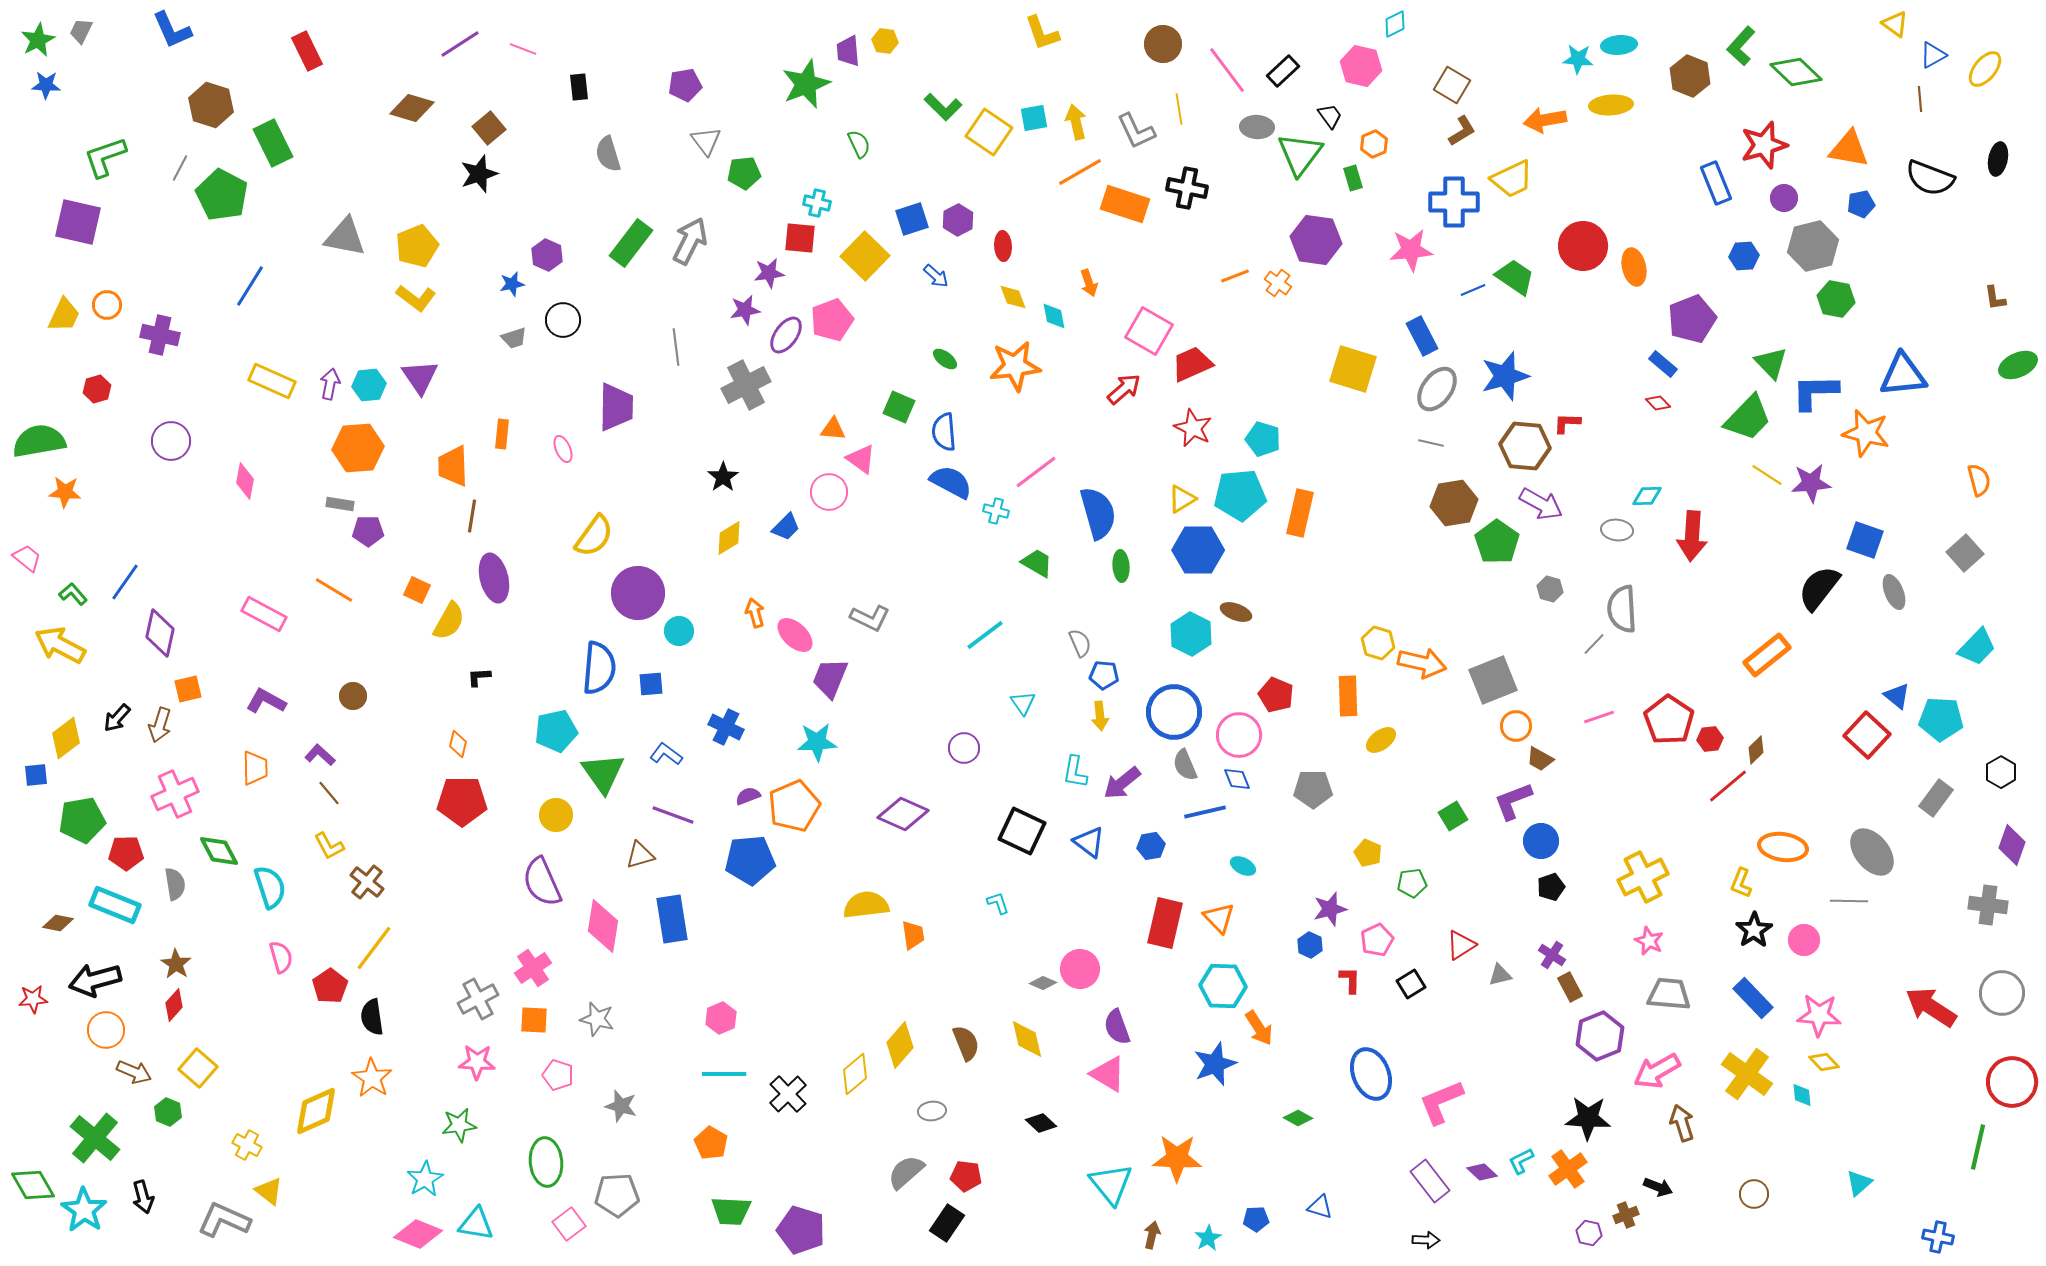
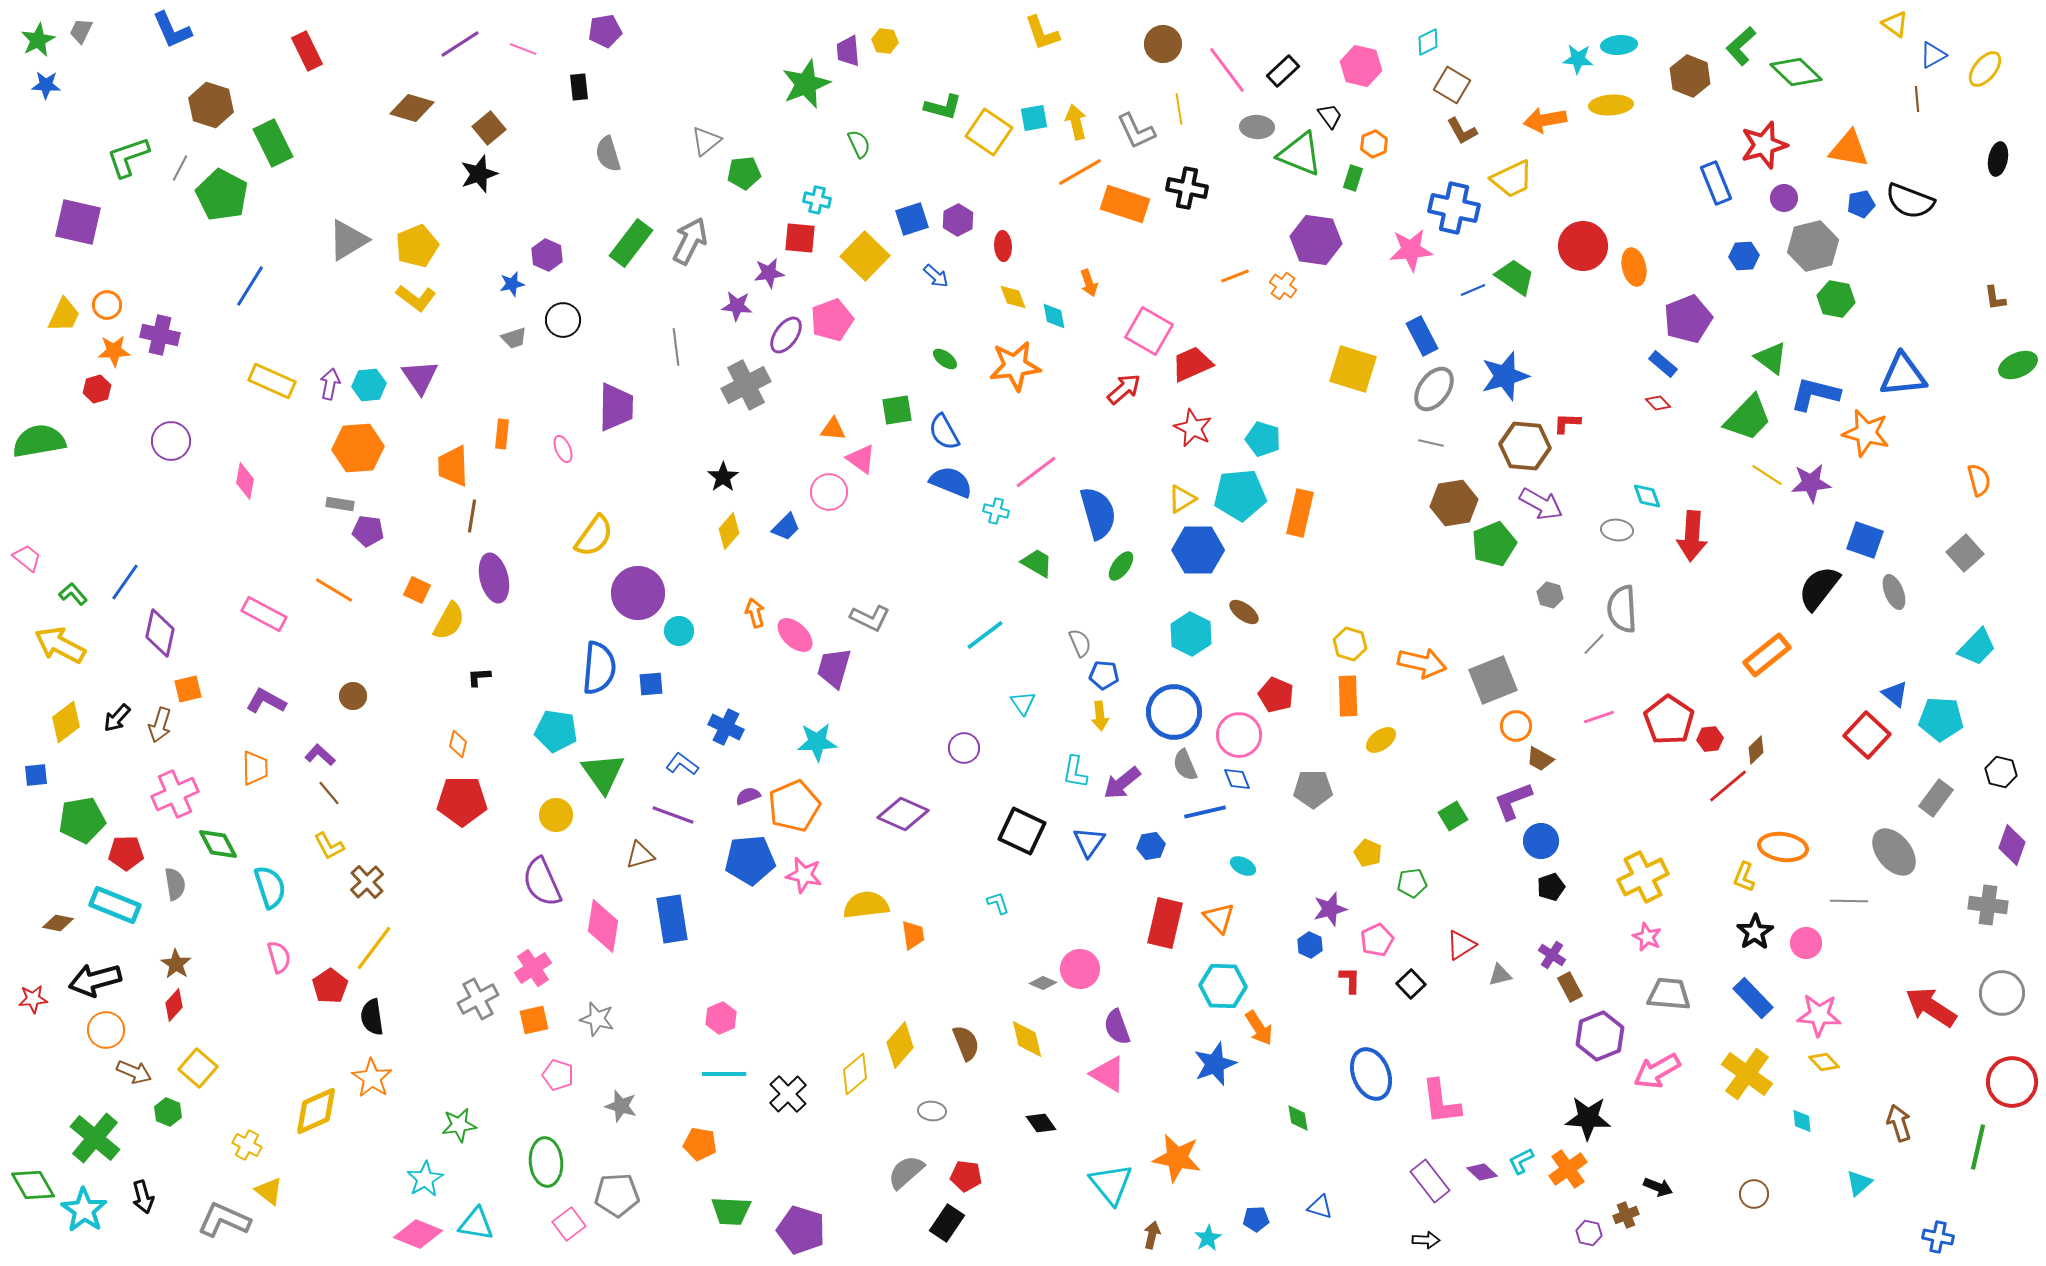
cyan diamond at (1395, 24): moved 33 px right, 18 px down
green L-shape at (1741, 46): rotated 6 degrees clockwise
purple pentagon at (685, 85): moved 80 px left, 54 px up
brown line at (1920, 99): moved 3 px left
green L-shape at (943, 107): rotated 30 degrees counterclockwise
brown L-shape at (1462, 131): rotated 92 degrees clockwise
gray triangle at (706, 141): rotated 28 degrees clockwise
green triangle at (1300, 154): rotated 45 degrees counterclockwise
green L-shape at (105, 157): moved 23 px right
green rectangle at (1353, 178): rotated 35 degrees clockwise
black semicircle at (1930, 178): moved 20 px left, 23 px down
blue cross at (1454, 202): moved 6 px down; rotated 12 degrees clockwise
cyan cross at (817, 203): moved 3 px up
gray triangle at (345, 237): moved 3 px right, 3 px down; rotated 42 degrees counterclockwise
orange cross at (1278, 283): moved 5 px right, 3 px down
purple star at (745, 310): moved 8 px left, 4 px up; rotated 16 degrees clockwise
purple pentagon at (1692, 319): moved 4 px left
green triangle at (1771, 363): moved 5 px up; rotated 9 degrees counterclockwise
gray ellipse at (1437, 389): moved 3 px left
blue L-shape at (1815, 392): moved 2 px down; rotated 15 degrees clockwise
green square at (899, 407): moved 2 px left, 3 px down; rotated 32 degrees counterclockwise
blue semicircle at (944, 432): rotated 24 degrees counterclockwise
blue semicircle at (951, 482): rotated 6 degrees counterclockwise
orange star at (65, 492): moved 49 px right, 141 px up; rotated 8 degrees counterclockwise
cyan diamond at (1647, 496): rotated 72 degrees clockwise
purple pentagon at (368, 531): rotated 8 degrees clockwise
yellow diamond at (729, 538): moved 7 px up; rotated 18 degrees counterclockwise
green pentagon at (1497, 542): moved 3 px left, 2 px down; rotated 15 degrees clockwise
green ellipse at (1121, 566): rotated 40 degrees clockwise
gray hexagon at (1550, 589): moved 6 px down
brown ellipse at (1236, 612): moved 8 px right; rotated 16 degrees clockwise
yellow hexagon at (1378, 643): moved 28 px left, 1 px down
purple trapezoid at (830, 678): moved 4 px right, 10 px up; rotated 6 degrees counterclockwise
blue triangle at (1897, 696): moved 2 px left, 2 px up
cyan pentagon at (556, 731): rotated 21 degrees clockwise
yellow diamond at (66, 738): moved 16 px up
blue L-shape at (666, 754): moved 16 px right, 10 px down
black hexagon at (2001, 772): rotated 16 degrees counterclockwise
blue triangle at (1089, 842): rotated 28 degrees clockwise
green diamond at (219, 851): moved 1 px left, 7 px up
gray ellipse at (1872, 852): moved 22 px right
brown cross at (367, 882): rotated 8 degrees clockwise
yellow L-shape at (1741, 883): moved 3 px right, 6 px up
black star at (1754, 930): moved 1 px right, 2 px down
pink circle at (1804, 940): moved 2 px right, 3 px down
pink star at (1649, 941): moved 2 px left, 4 px up
pink semicircle at (281, 957): moved 2 px left
black square at (1411, 984): rotated 12 degrees counterclockwise
orange square at (534, 1020): rotated 16 degrees counterclockwise
pink star at (477, 1062): moved 327 px right, 187 px up; rotated 9 degrees clockwise
cyan diamond at (1802, 1095): moved 26 px down
pink L-shape at (1441, 1102): rotated 75 degrees counterclockwise
gray ellipse at (932, 1111): rotated 12 degrees clockwise
green diamond at (1298, 1118): rotated 52 degrees clockwise
black diamond at (1041, 1123): rotated 12 degrees clockwise
brown arrow at (1682, 1123): moved 217 px right
orange pentagon at (711, 1143): moved 11 px left, 1 px down; rotated 20 degrees counterclockwise
orange star at (1177, 1158): rotated 9 degrees clockwise
